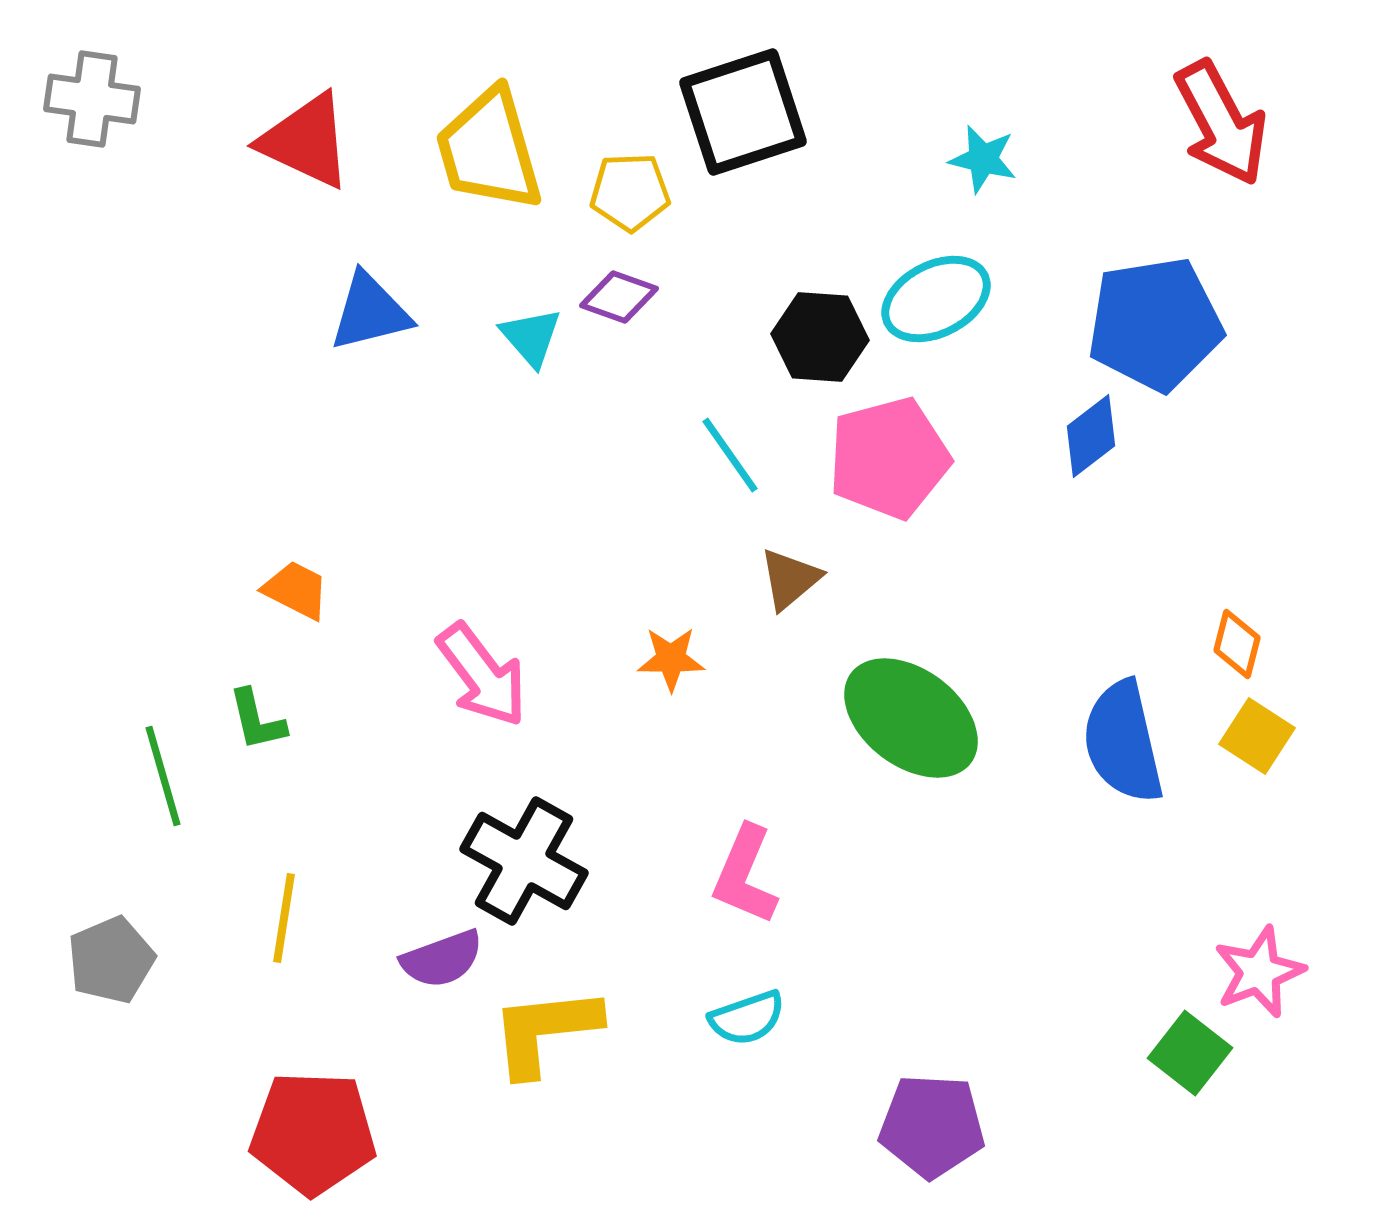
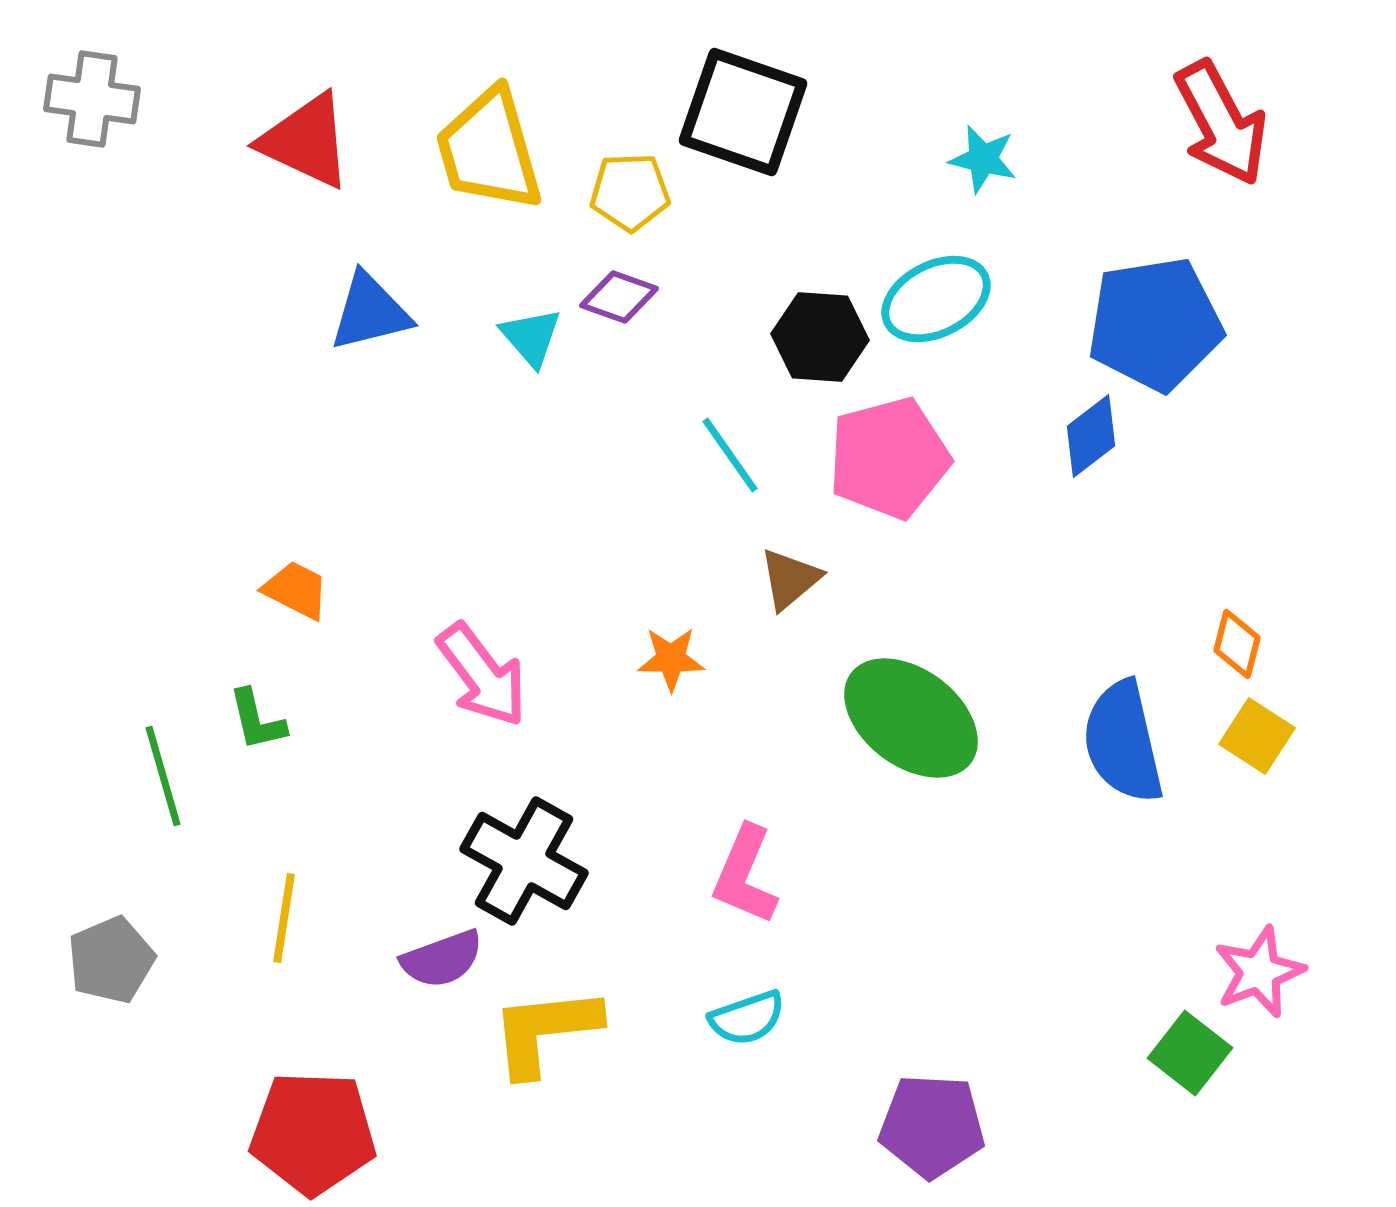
black square: rotated 37 degrees clockwise
